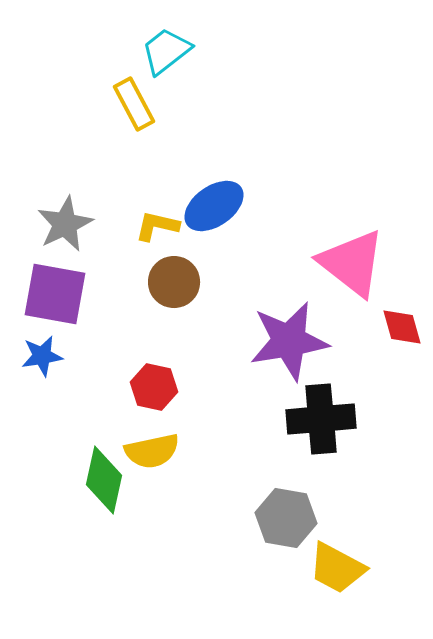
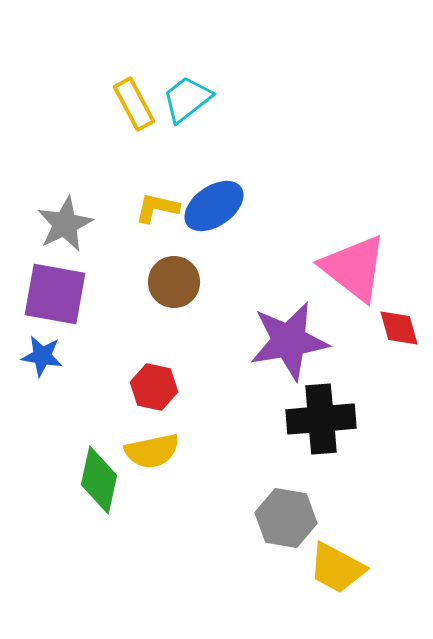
cyan trapezoid: moved 21 px right, 48 px down
yellow L-shape: moved 18 px up
pink triangle: moved 2 px right, 5 px down
red diamond: moved 3 px left, 1 px down
blue star: rotated 18 degrees clockwise
green diamond: moved 5 px left
